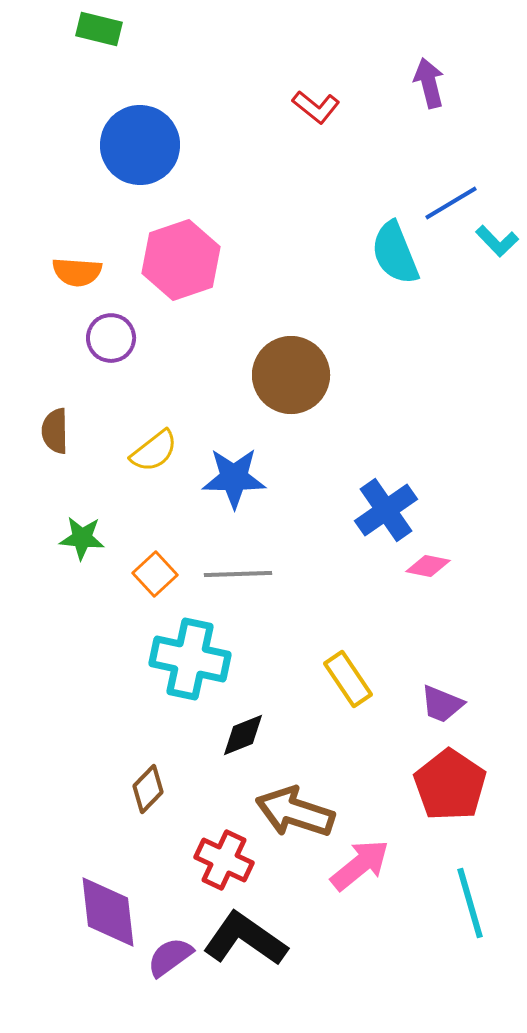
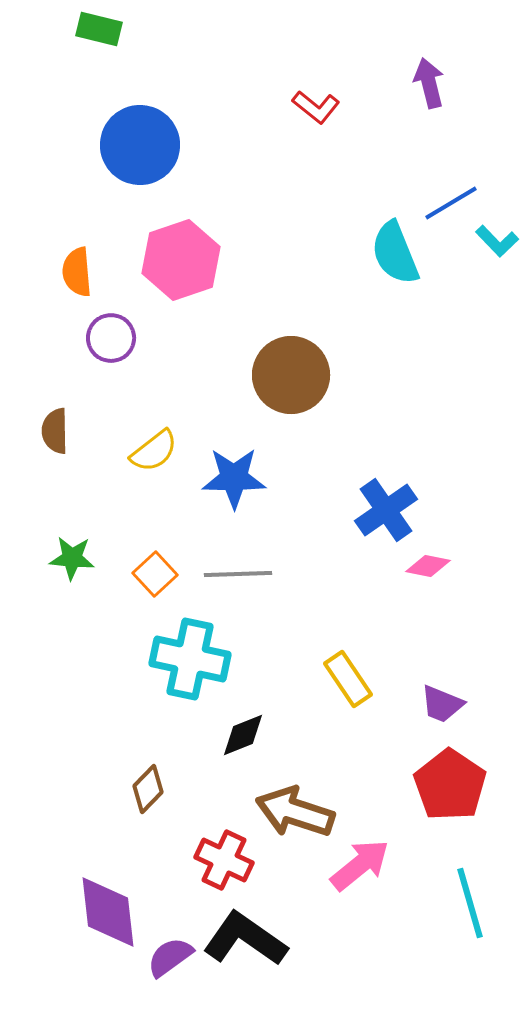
orange semicircle: rotated 81 degrees clockwise
green star: moved 10 px left, 20 px down
